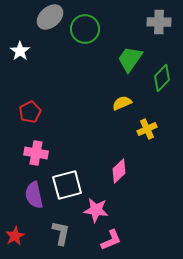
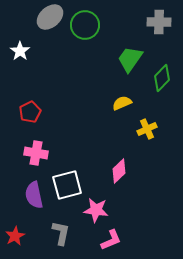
green circle: moved 4 px up
